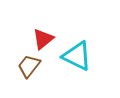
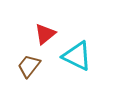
red triangle: moved 2 px right, 5 px up
